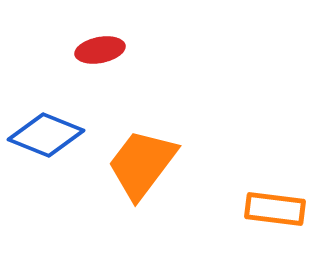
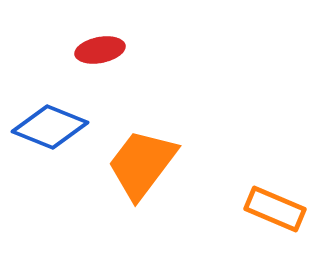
blue diamond: moved 4 px right, 8 px up
orange rectangle: rotated 16 degrees clockwise
